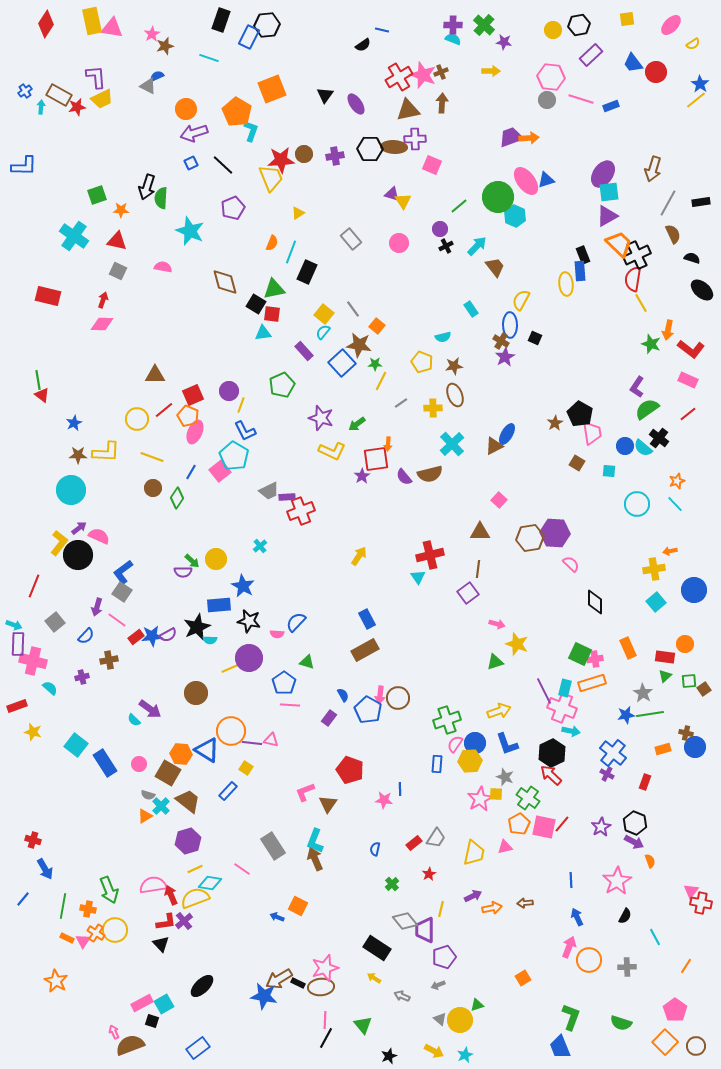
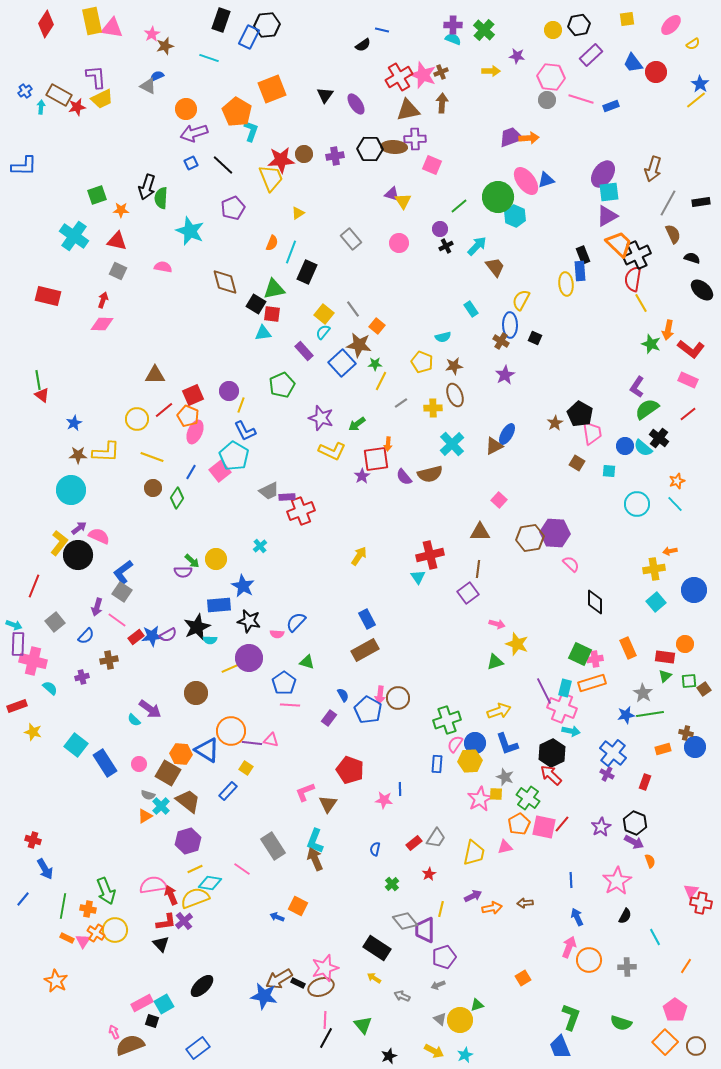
green cross at (484, 25): moved 5 px down
purple star at (504, 42): moved 13 px right, 14 px down
purple star at (505, 357): moved 18 px down
green arrow at (109, 890): moved 3 px left, 1 px down
brown ellipse at (321, 987): rotated 15 degrees counterclockwise
